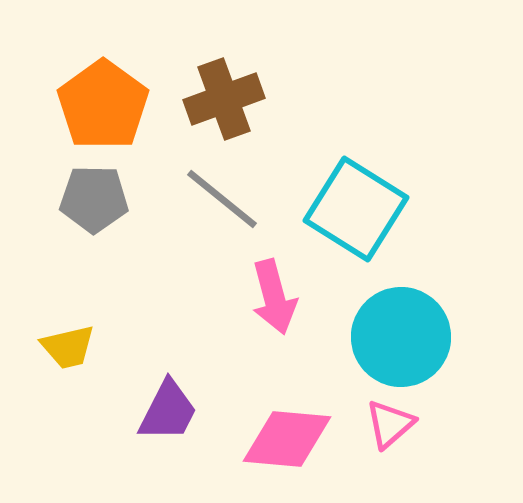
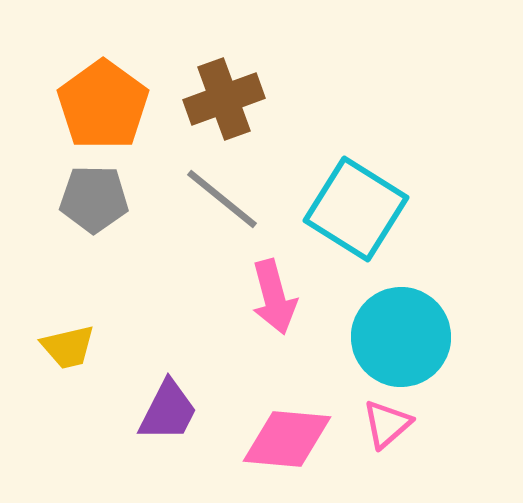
pink triangle: moved 3 px left
